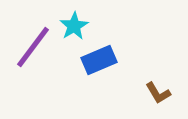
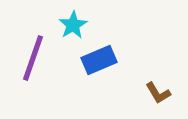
cyan star: moved 1 px left, 1 px up
purple line: moved 11 px down; rotated 18 degrees counterclockwise
